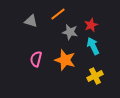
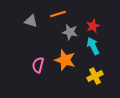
orange line: rotated 21 degrees clockwise
red star: moved 2 px right, 1 px down
pink semicircle: moved 2 px right, 6 px down
